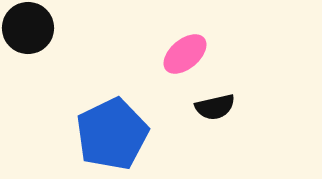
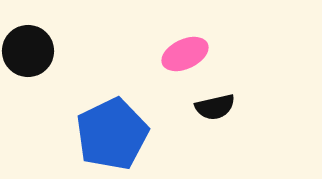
black circle: moved 23 px down
pink ellipse: rotated 15 degrees clockwise
